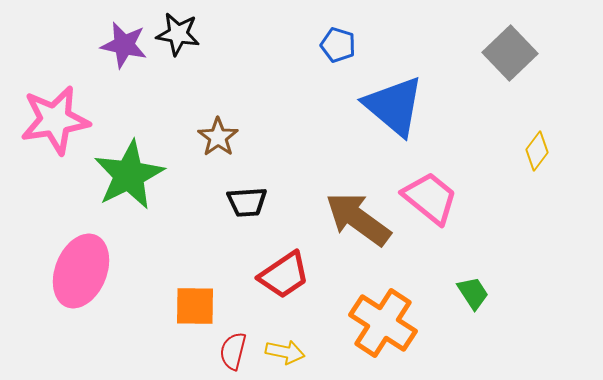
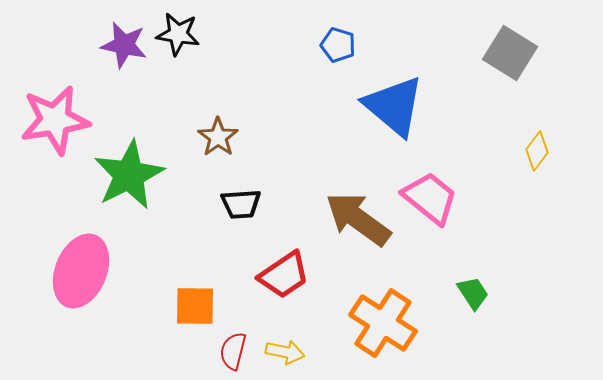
gray square: rotated 14 degrees counterclockwise
black trapezoid: moved 6 px left, 2 px down
